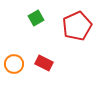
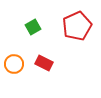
green square: moved 3 px left, 9 px down
